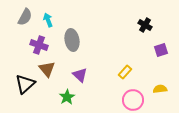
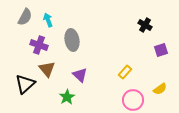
yellow semicircle: rotated 152 degrees clockwise
